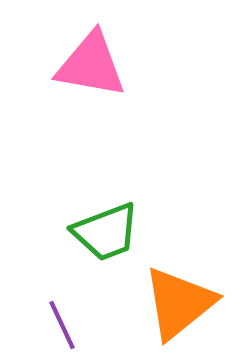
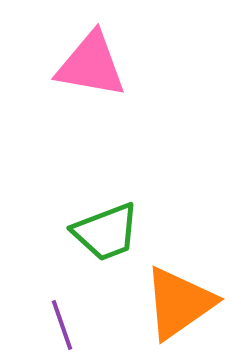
orange triangle: rotated 4 degrees clockwise
purple line: rotated 6 degrees clockwise
